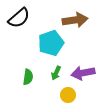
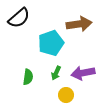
brown arrow: moved 4 px right, 4 px down
yellow circle: moved 2 px left
